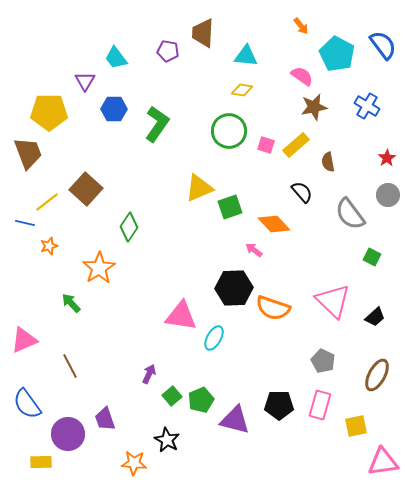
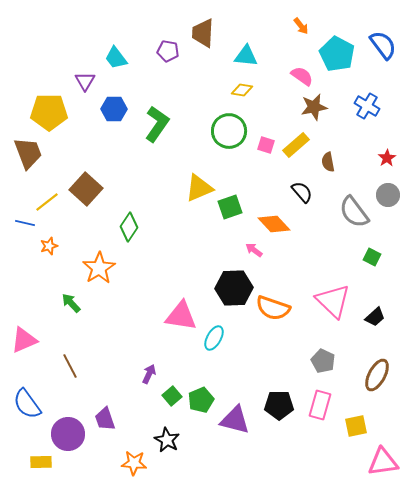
gray semicircle at (350, 214): moved 4 px right, 2 px up
